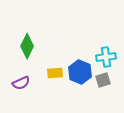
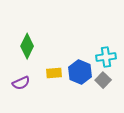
yellow rectangle: moved 1 px left
gray square: rotated 28 degrees counterclockwise
